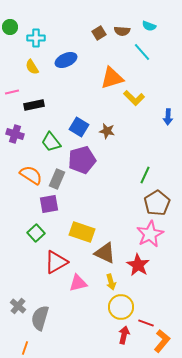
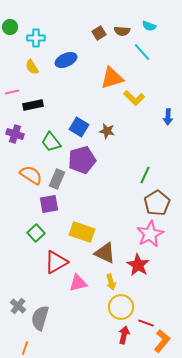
black rectangle: moved 1 px left
